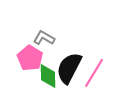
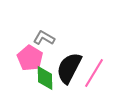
green diamond: moved 3 px left, 2 px down
